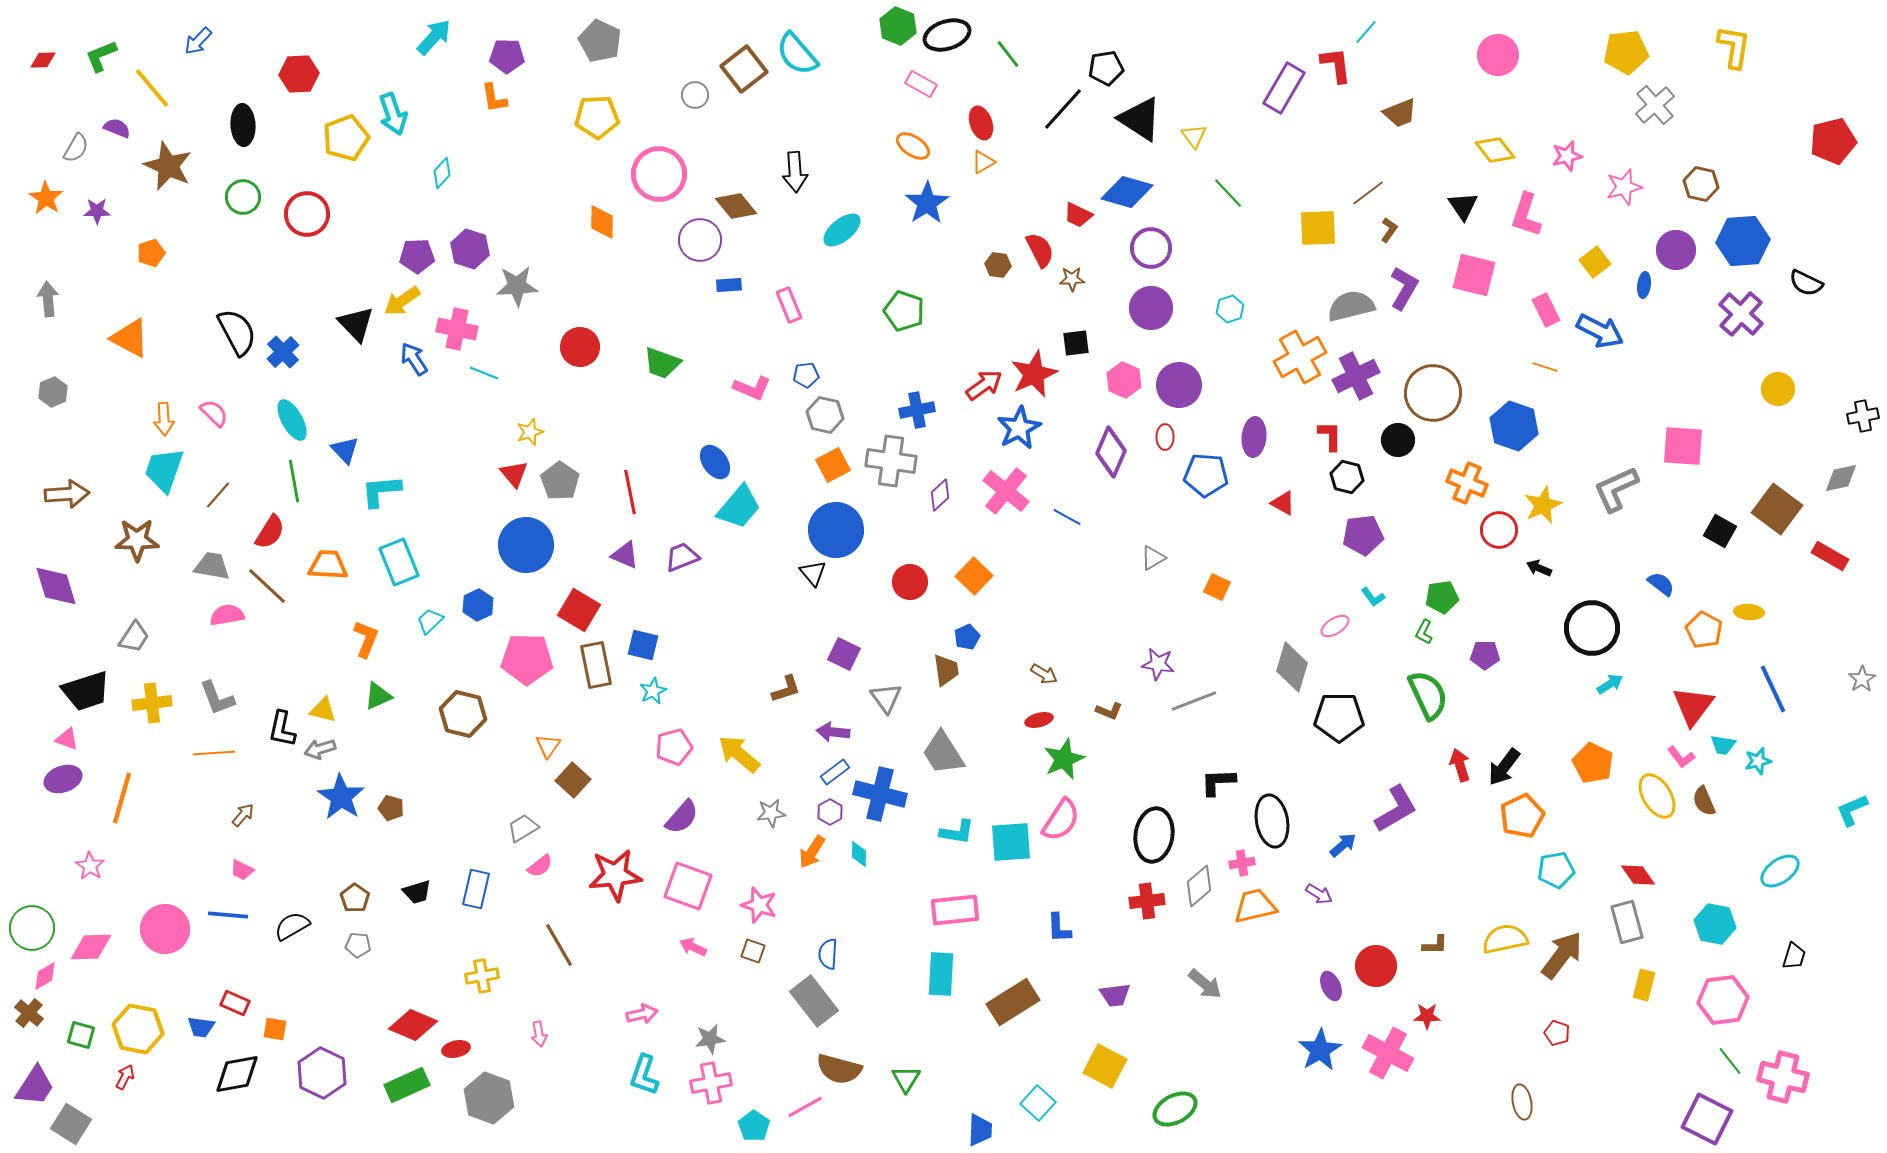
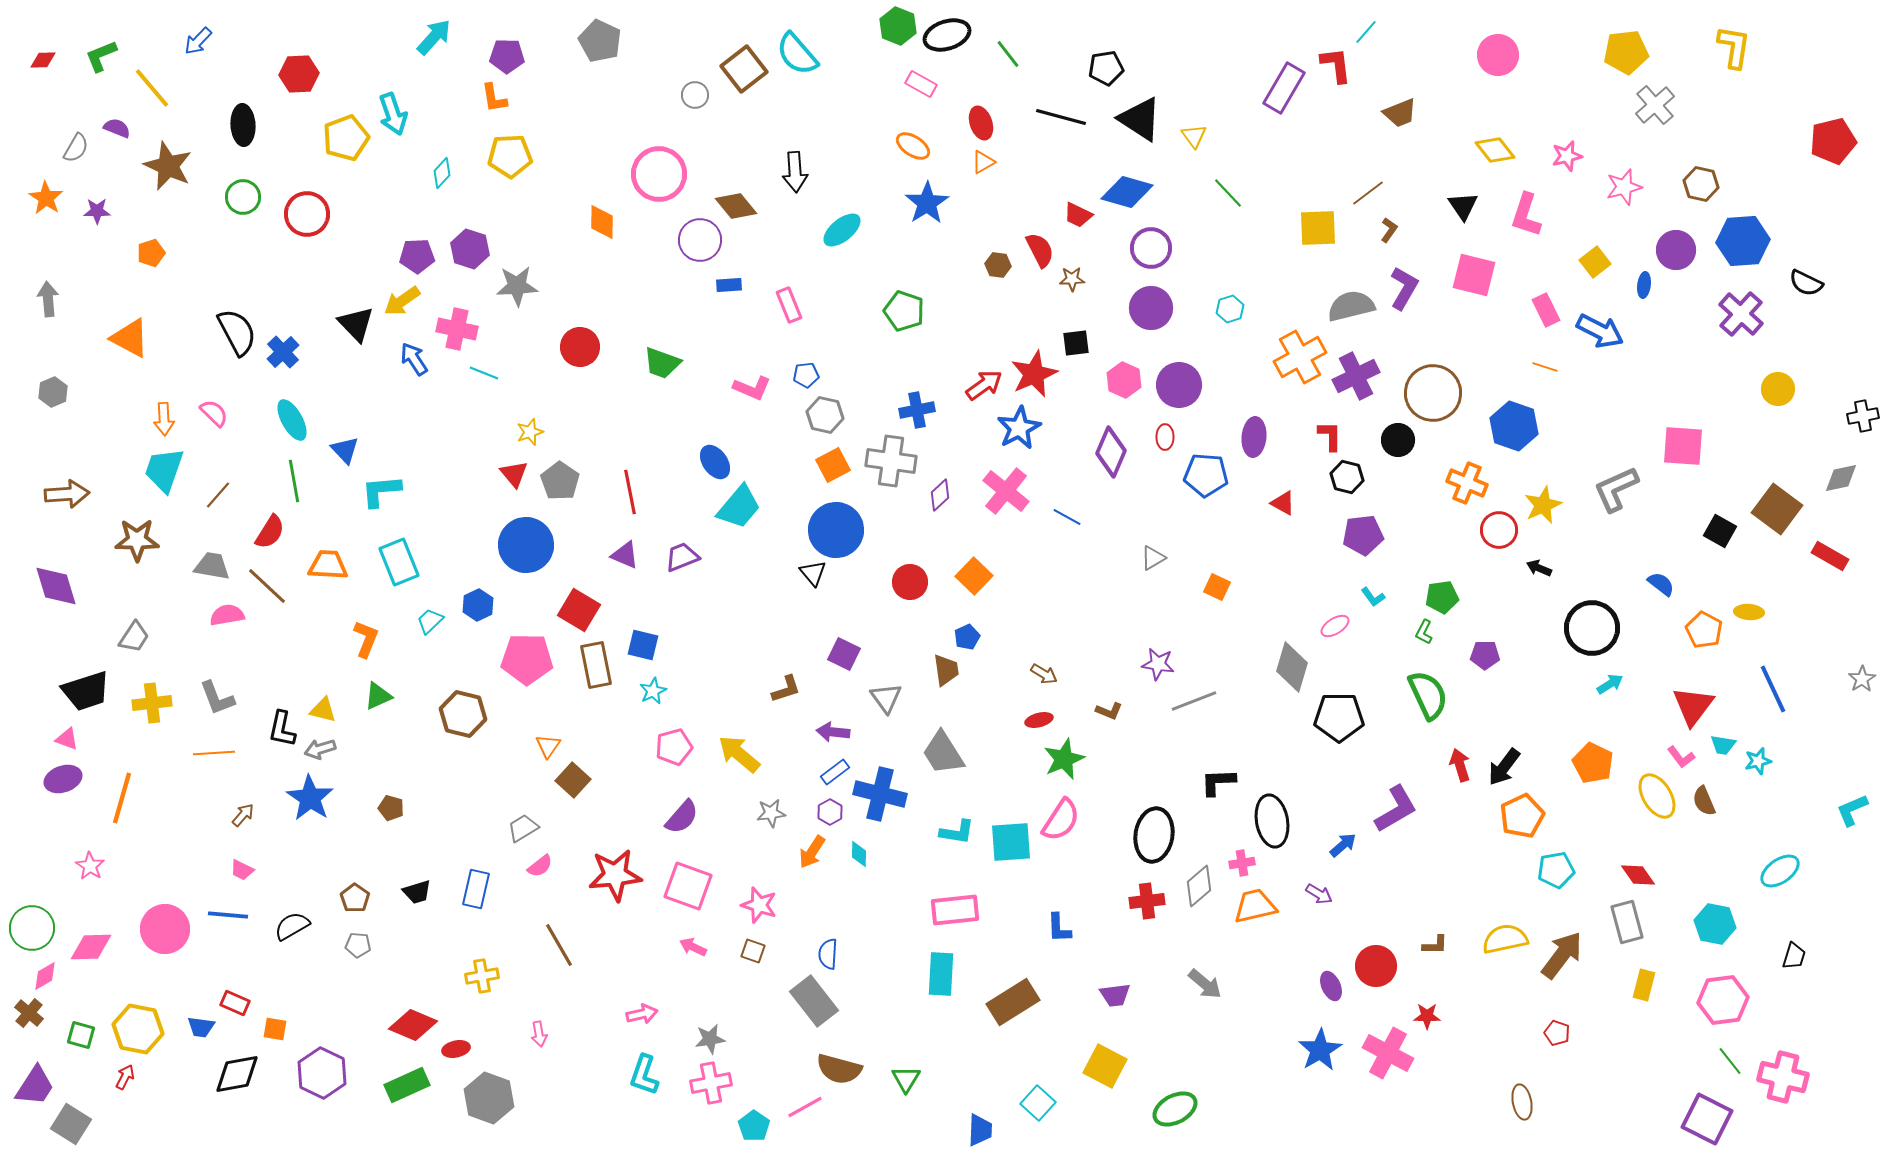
black line at (1063, 109): moved 2 px left, 8 px down; rotated 63 degrees clockwise
yellow pentagon at (597, 117): moved 87 px left, 39 px down
blue star at (341, 797): moved 31 px left, 1 px down
